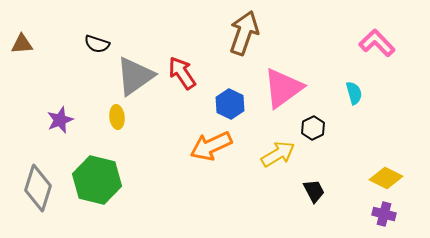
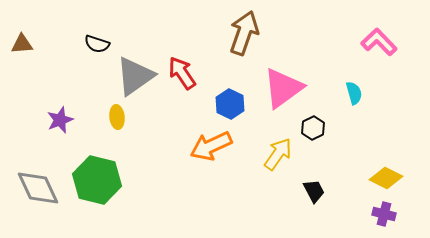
pink L-shape: moved 2 px right, 1 px up
yellow arrow: rotated 24 degrees counterclockwise
gray diamond: rotated 42 degrees counterclockwise
